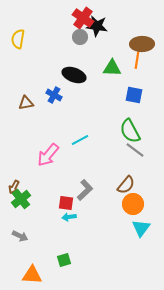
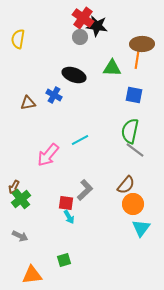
brown triangle: moved 2 px right
green semicircle: rotated 40 degrees clockwise
cyan arrow: rotated 112 degrees counterclockwise
orange triangle: rotated 10 degrees counterclockwise
